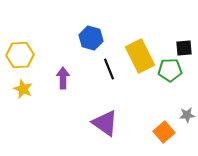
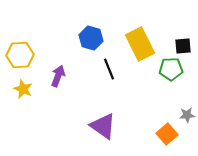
black square: moved 1 px left, 2 px up
yellow rectangle: moved 12 px up
green pentagon: moved 1 px right, 1 px up
purple arrow: moved 5 px left, 2 px up; rotated 20 degrees clockwise
purple triangle: moved 2 px left, 3 px down
orange square: moved 3 px right, 2 px down
